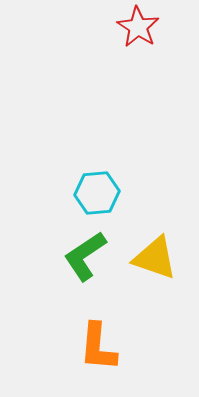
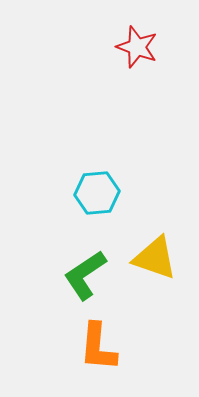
red star: moved 1 px left, 20 px down; rotated 12 degrees counterclockwise
green L-shape: moved 19 px down
